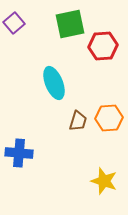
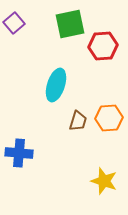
cyan ellipse: moved 2 px right, 2 px down; rotated 40 degrees clockwise
